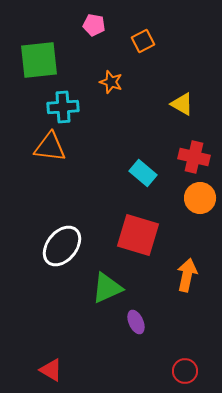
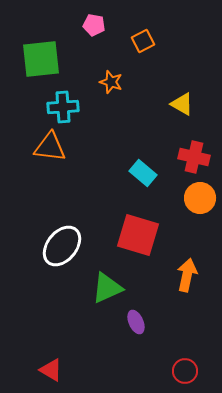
green square: moved 2 px right, 1 px up
